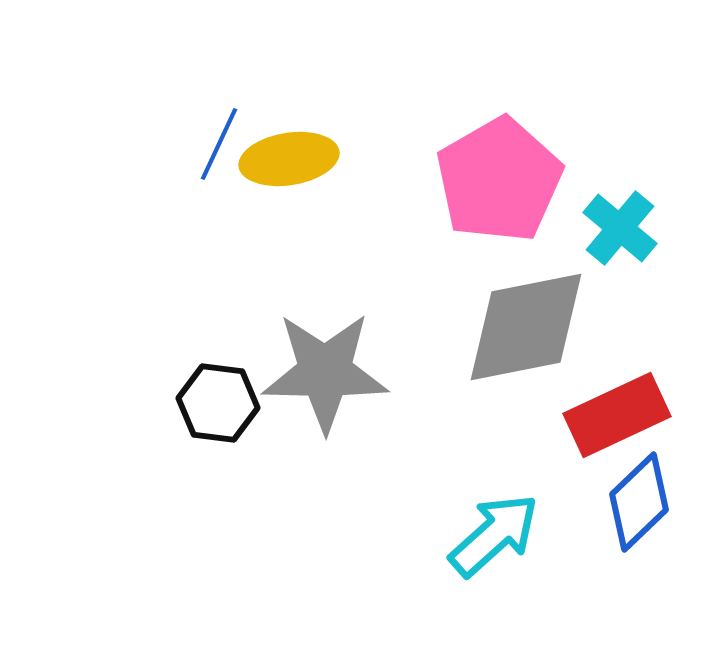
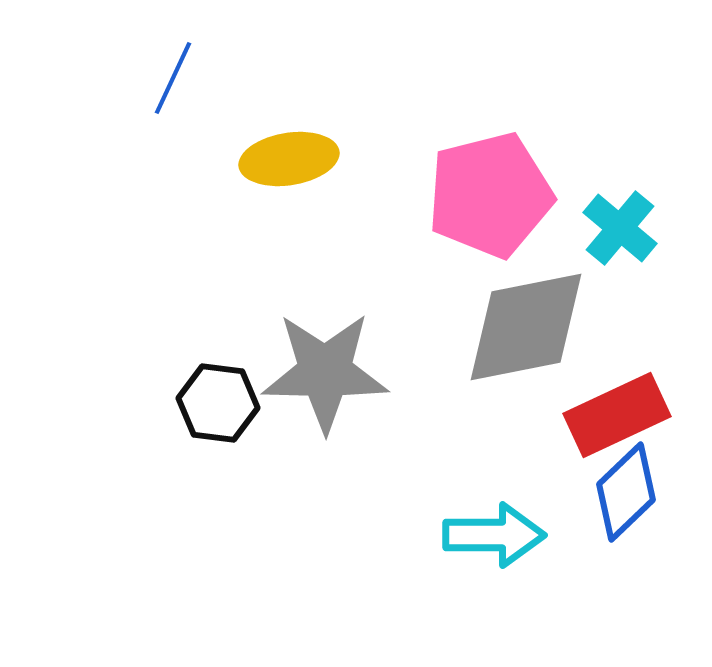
blue line: moved 46 px left, 66 px up
pink pentagon: moved 9 px left, 15 px down; rotated 16 degrees clockwise
blue diamond: moved 13 px left, 10 px up
cyan arrow: rotated 42 degrees clockwise
